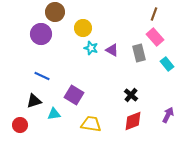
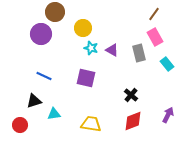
brown line: rotated 16 degrees clockwise
pink rectangle: rotated 12 degrees clockwise
blue line: moved 2 px right
purple square: moved 12 px right, 17 px up; rotated 18 degrees counterclockwise
